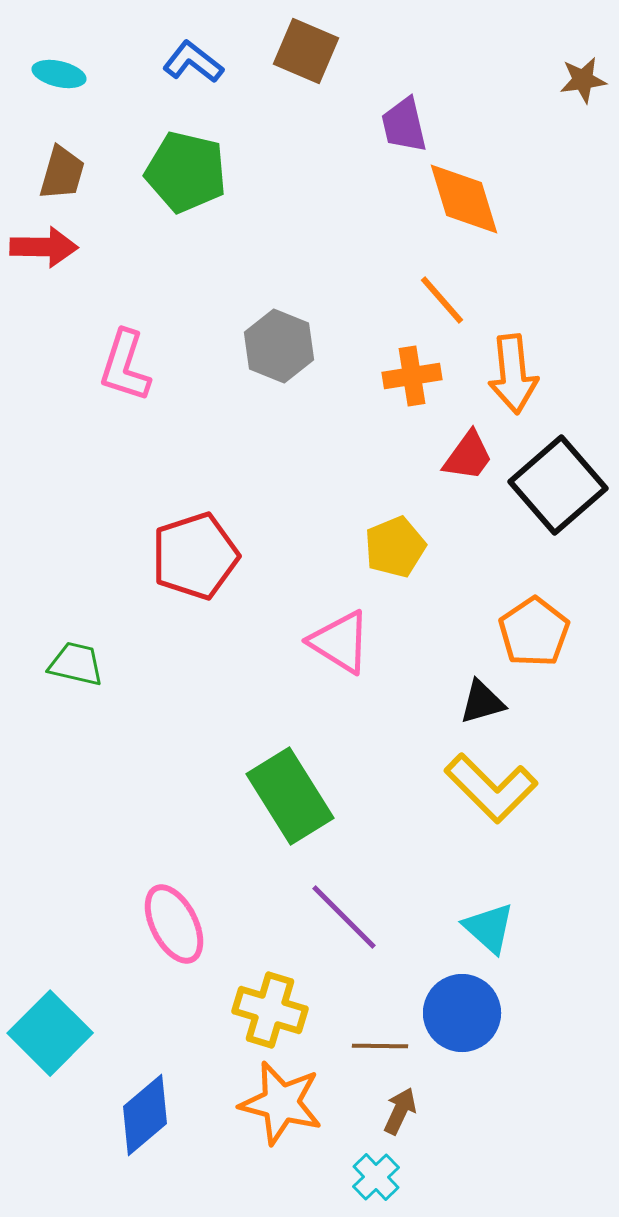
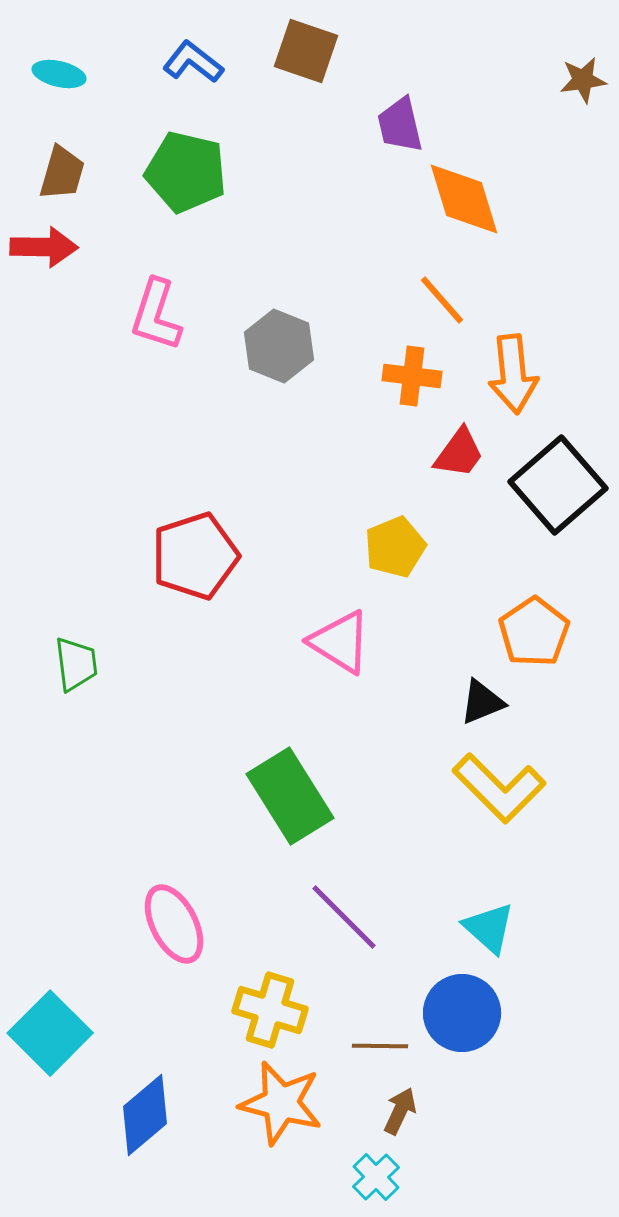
brown square: rotated 4 degrees counterclockwise
purple trapezoid: moved 4 px left
pink L-shape: moved 31 px right, 51 px up
orange cross: rotated 16 degrees clockwise
red trapezoid: moved 9 px left, 3 px up
green trapezoid: rotated 70 degrees clockwise
black triangle: rotated 6 degrees counterclockwise
yellow L-shape: moved 8 px right
